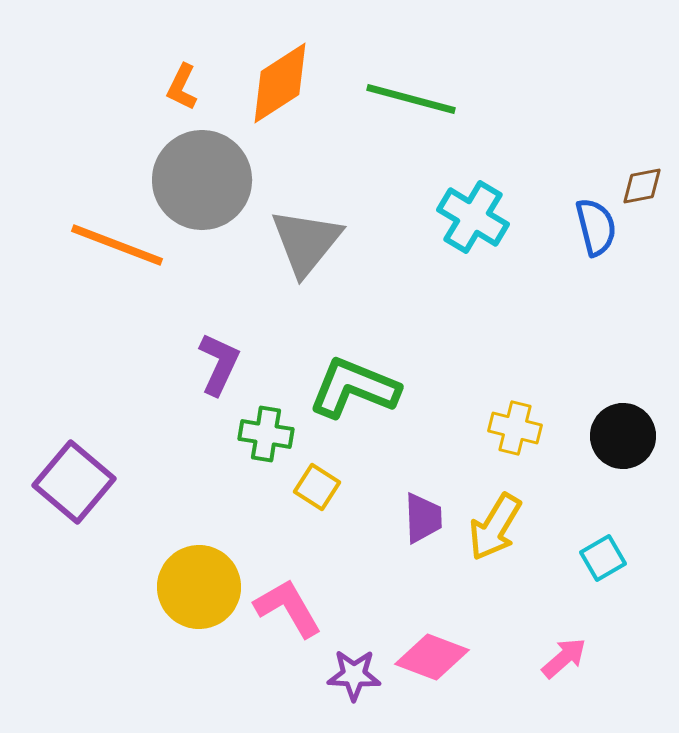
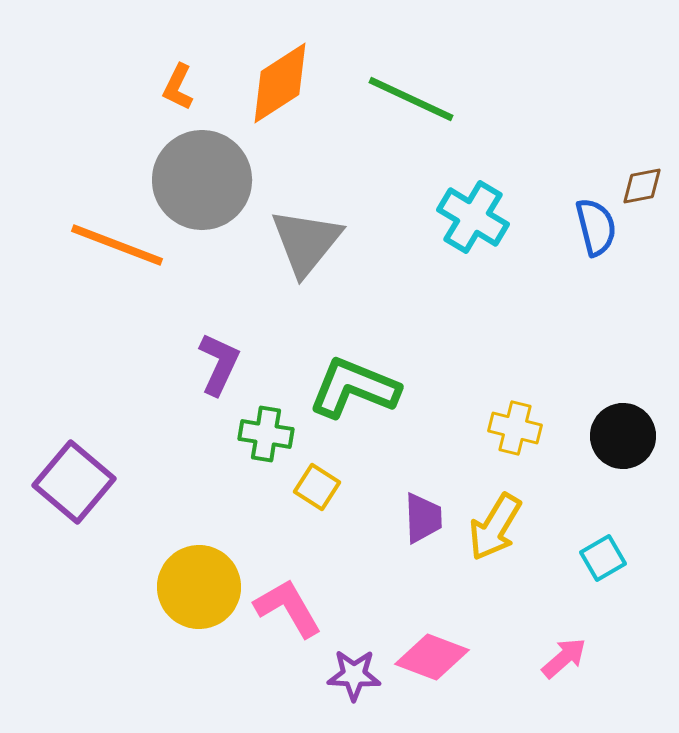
orange L-shape: moved 4 px left
green line: rotated 10 degrees clockwise
